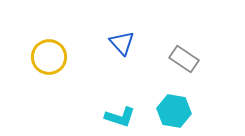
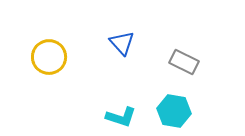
gray rectangle: moved 3 px down; rotated 8 degrees counterclockwise
cyan L-shape: moved 1 px right
